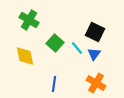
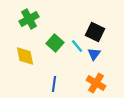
green cross: moved 1 px up; rotated 30 degrees clockwise
cyan line: moved 2 px up
